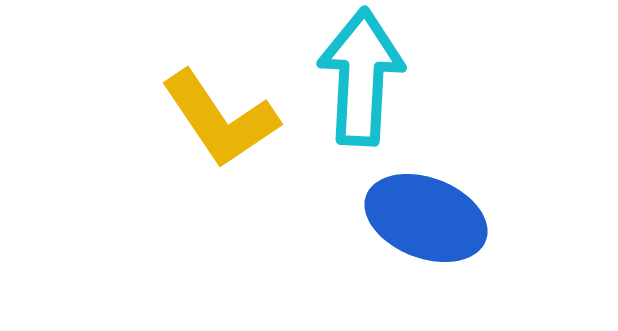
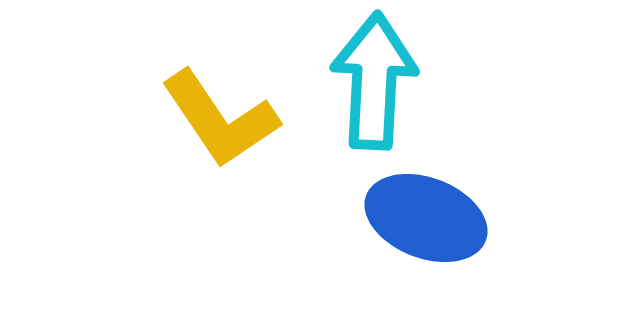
cyan arrow: moved 13 px right, 4 px down
